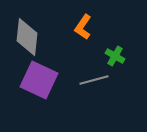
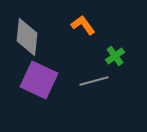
orange L-shape: moved 2 px up; rotated 110 degrees clockwise
green cross: rotated 24 degrees clockwise
gray line: moved 1 px down
